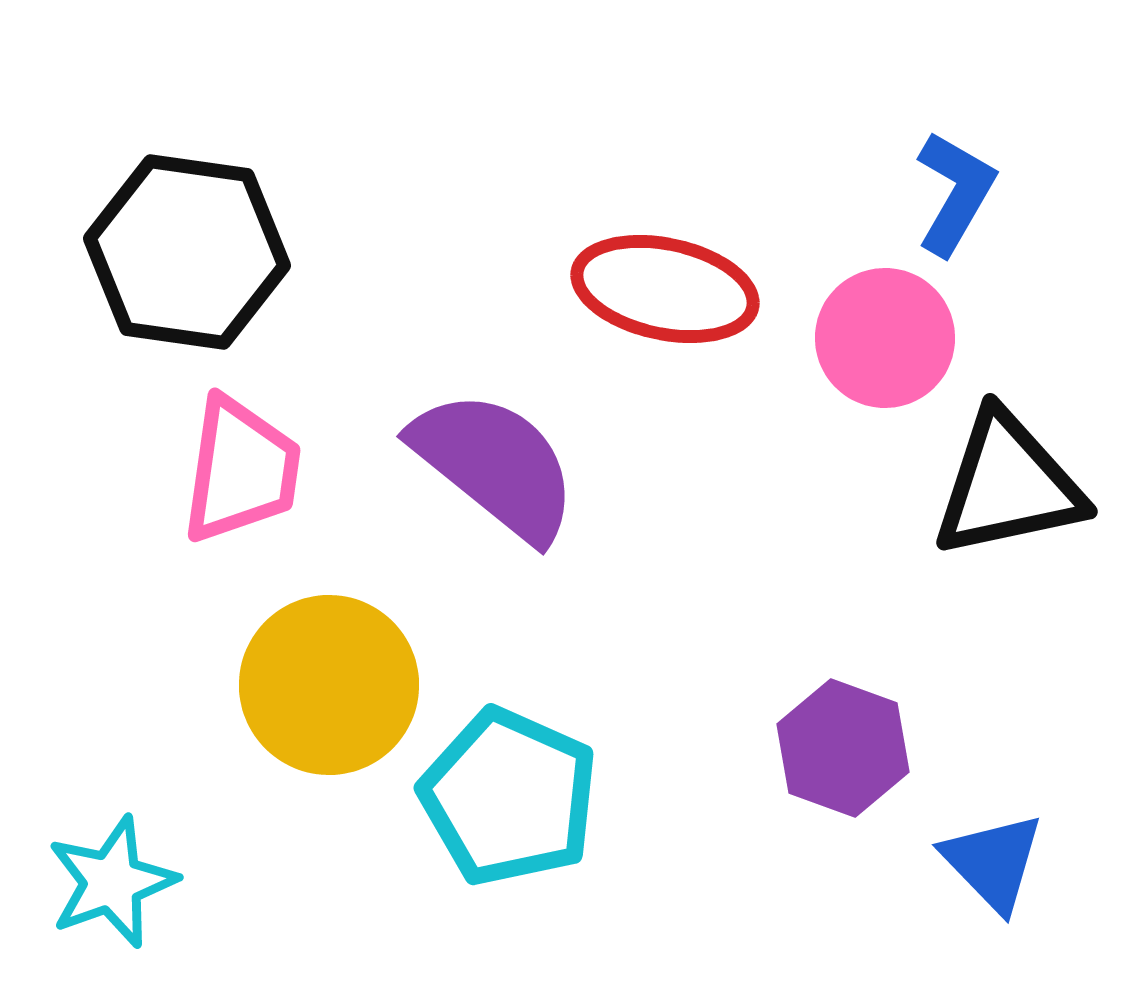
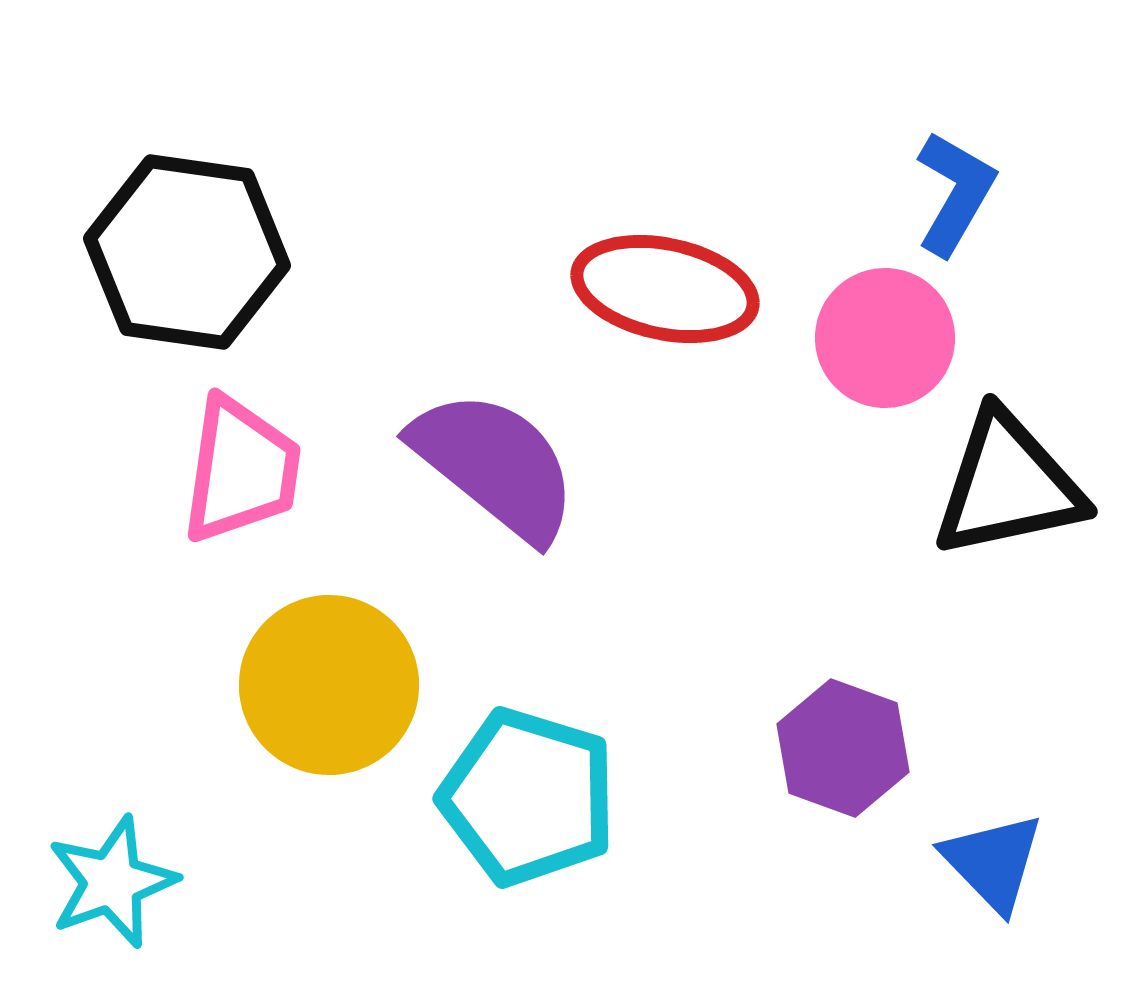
cyan pentagon: moved 19 px right; rotated 7 degrees counterclockwise
